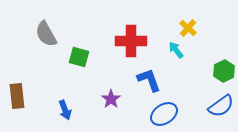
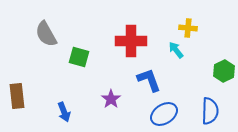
yellow cross: rotated 36 degrees counterclockwise
blue semicircle: moved 11 px left, 5 px down; rotated 52 degrees counterclockwise
blue arrow: moved 1 px left, 2 px down
